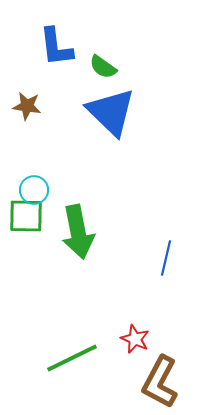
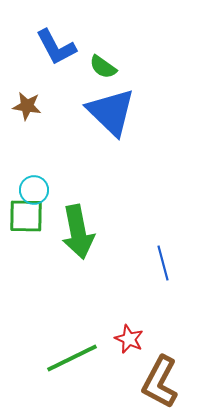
blue L-shape: rotated 21 degrees counterclockwise
blue line: moved 3 px left, 5 px down; rotated 28 degrees counterclockwise
red star: moved 6 px left
